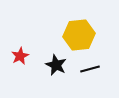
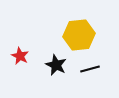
red star: rotated 18 degrees counterclockwise
